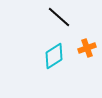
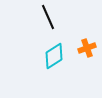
black line: moved 11 px left; rotated 25 degrees clockwise
